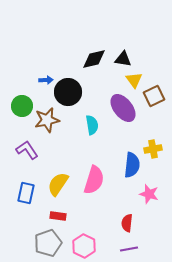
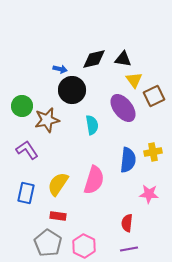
blue arrow: moved 14 px right, 11 px up; rotated 16 degrees clockwise
black circle: moved 4 px right, 2 px up
yellow cross: moved 3 px down
blue semicircle: moved 4 px left, 5 px up
pink star: rotated 12 degrees counterclockwise
gray pentagon: rotated 20 degrees counterclockwise
